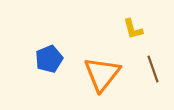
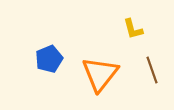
brown line: moved 1 px left, 1 px down
orange triangle: moved 2 px left
